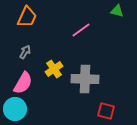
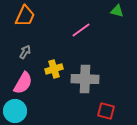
orange trapezoid: moved 2 px left, 1 px up
yellow cross: rotated 18 degrees clockwise
cyan circle: moved 2 px down
